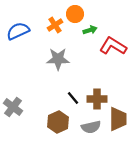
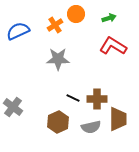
orange circle: moved 1 px right
green arrow: moved 19 px right, 12 px up
black line: rotated 24 degrees counterclockwise
